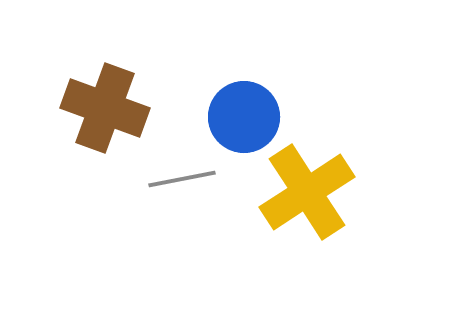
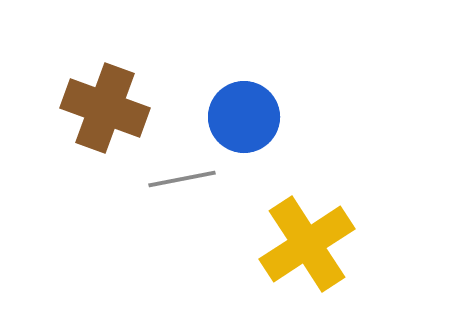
yellow cross: moved 52 px down
